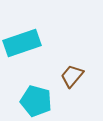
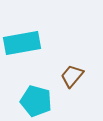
cyan rectangle: rotated 9 degrees clockwise
